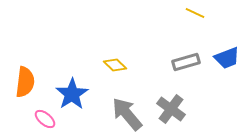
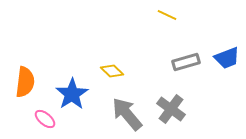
yellow line: moved 28 px left, 2 px down
yellow diamond: moved 3 px left, 6 px down
